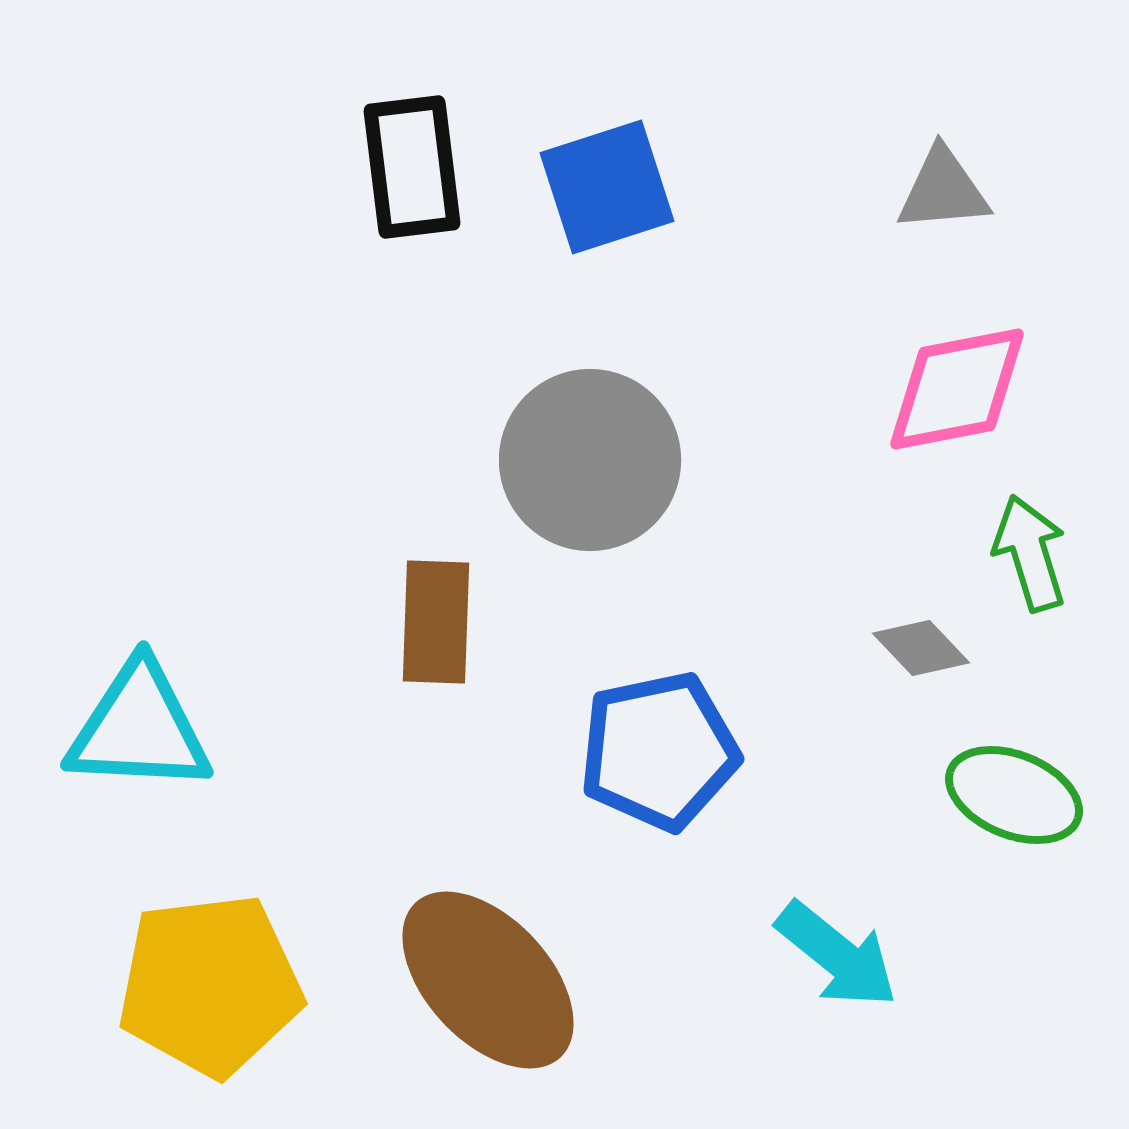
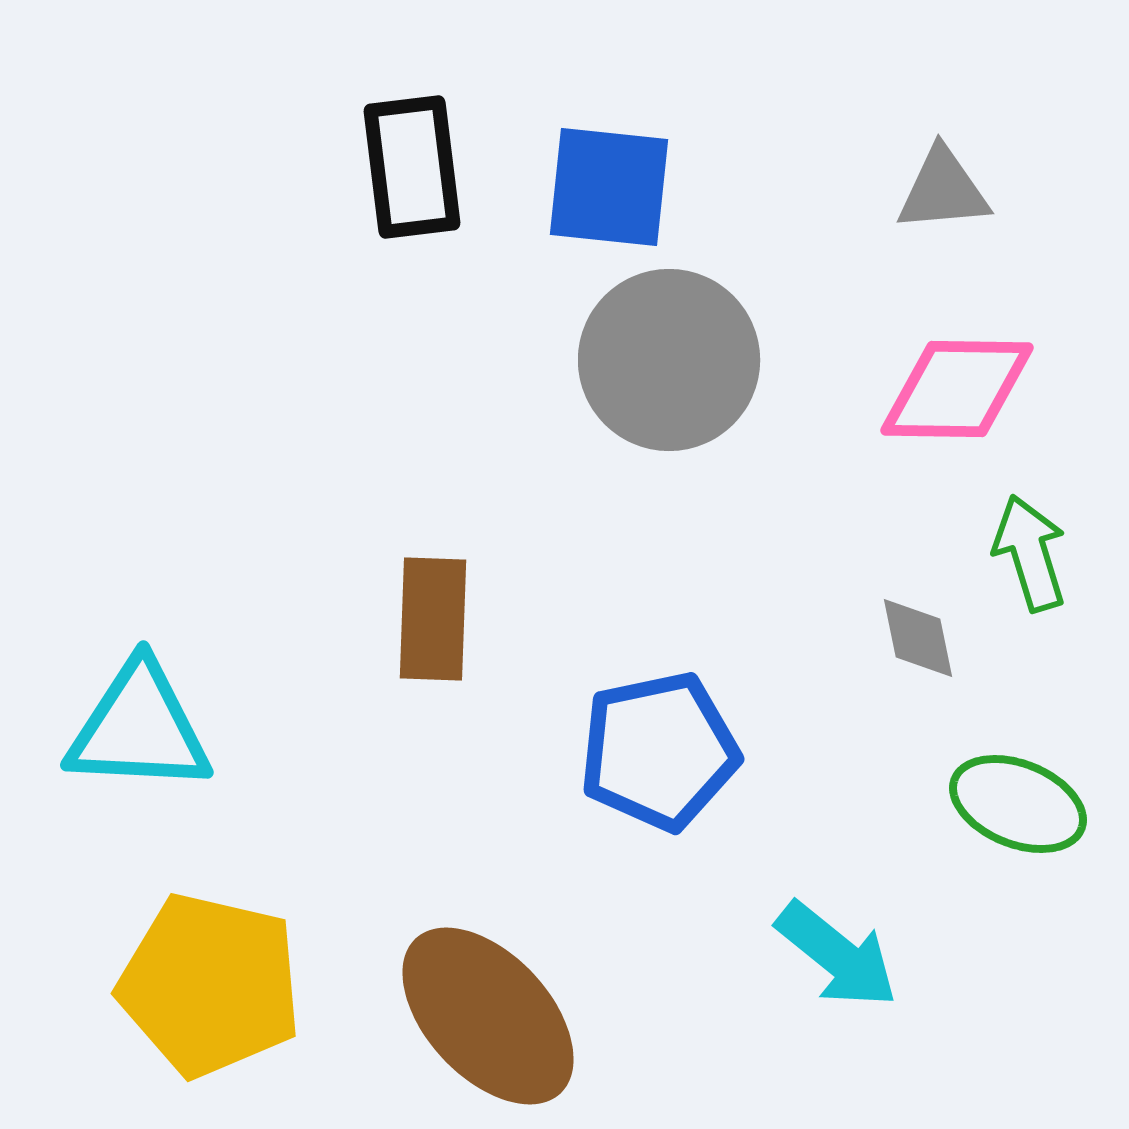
blue square: moved 2 px right; rotated 24 degrees clockwise
pink diamond: rotated 12 degrees clockwise
gray circle: moved 79 px right, 100 px up
brown rectangle: moved 3 px left, 3 px up
gray diamond: moved 3 px left, 10 px up; rotated 32 degrees clockwise
green ellipse: moved 4 px right, 9 px down
brown ellipse: moved 36 px down
yellow pentagon: rotated 20 degrees clockwise
